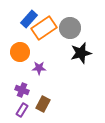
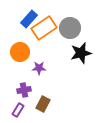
purple cross: moved 2 px right; rotated 32 degrees counterclockwise
purple rectangle: moved 4 px left
